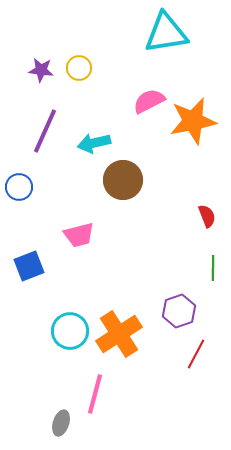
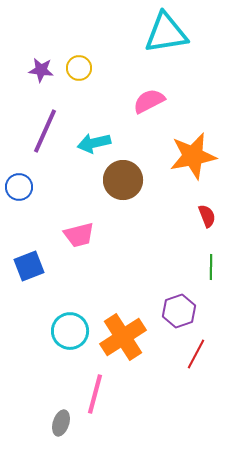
orange star: moved 35 px down
green line: moved 2 px left, 1 px up
orange cross: moved 4 px right, 3 px down
